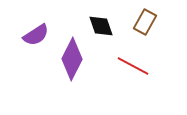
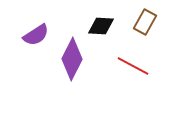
black diamond: rotated 68 degrees counterclockwise
